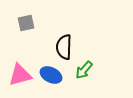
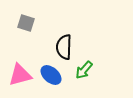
gray square: rotated 30 degrees clockwise
blue ellipse: rotated 15 degrees clockwise
